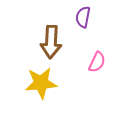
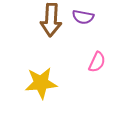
purple semicircle: rotated 90 degrees counterclockwise
brown arrow: moved 22 px up
